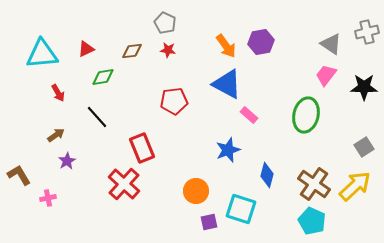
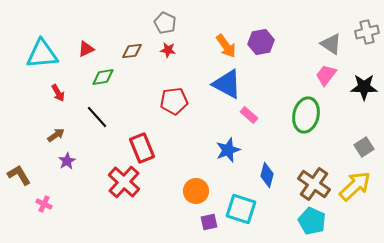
red cross: moved 2 px up
pink cross: moved 4 px left, 6 px down; rotated 35 degrees clockwise
